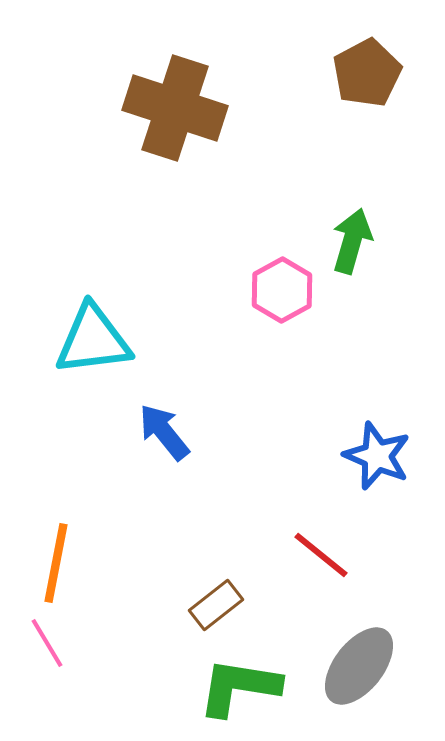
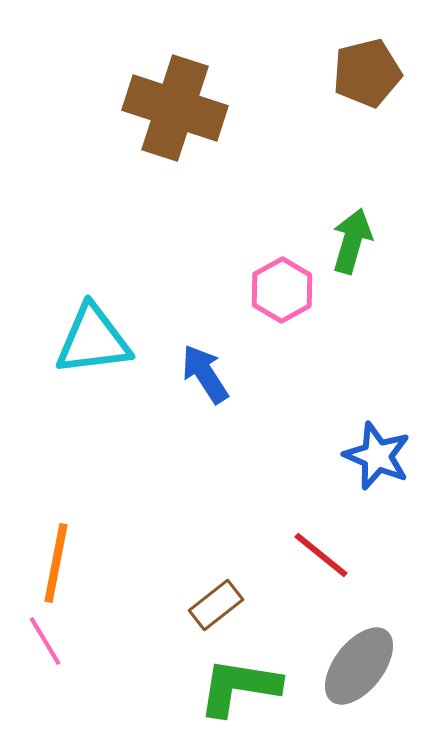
brown pentagon: rotated 14 degrees clockwise
blue arrow: moved 41 px right, 58 px up; rotated 6 degrees clockwise
pink line: moved 2 px left, 2 px up
